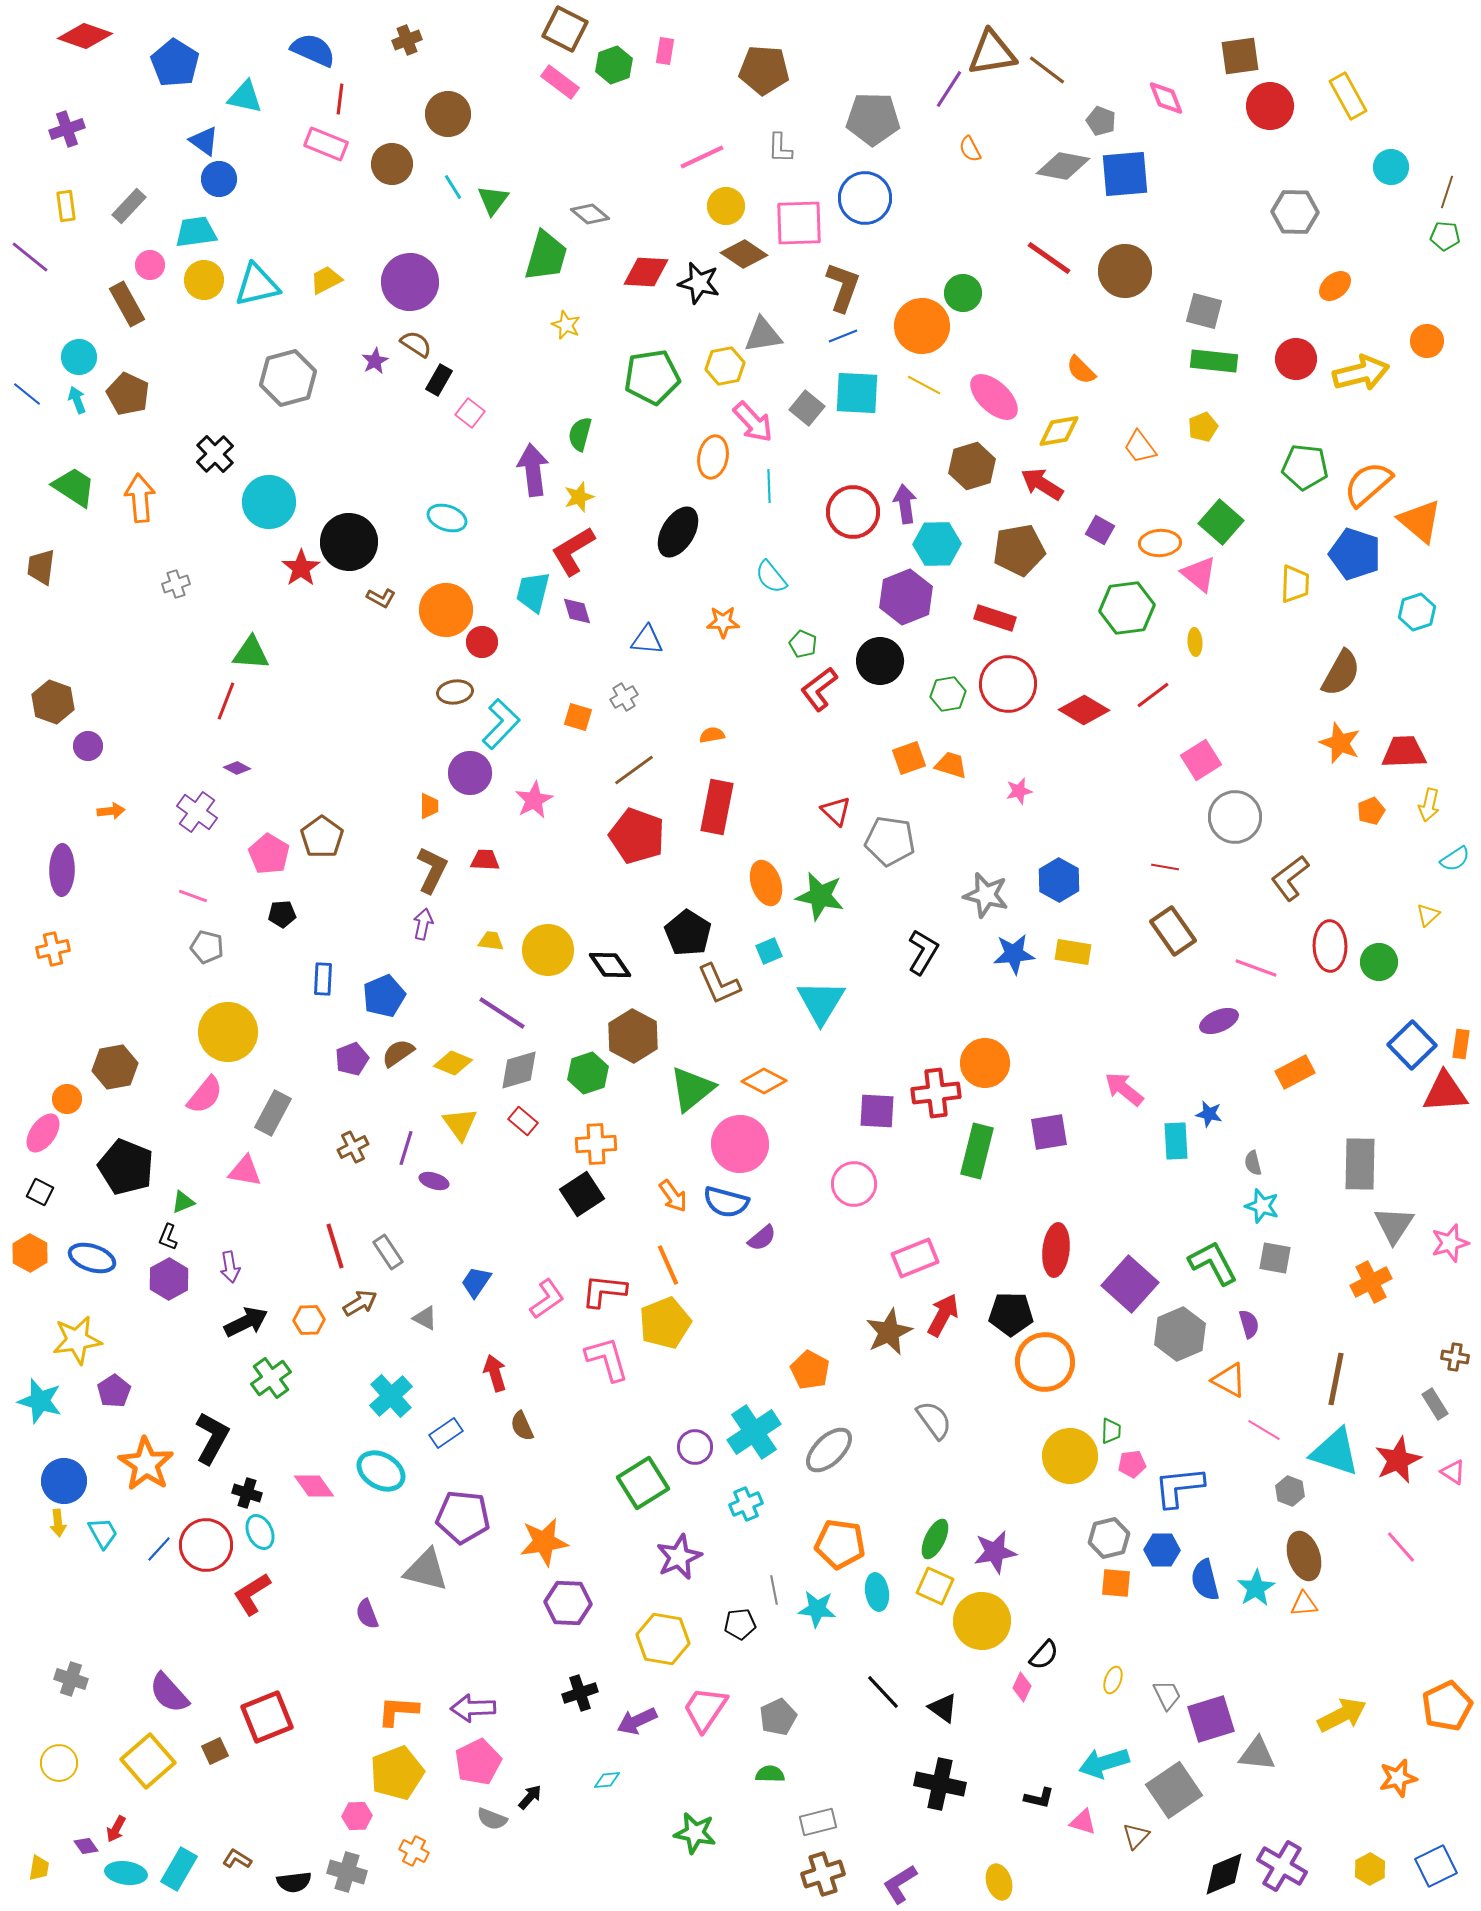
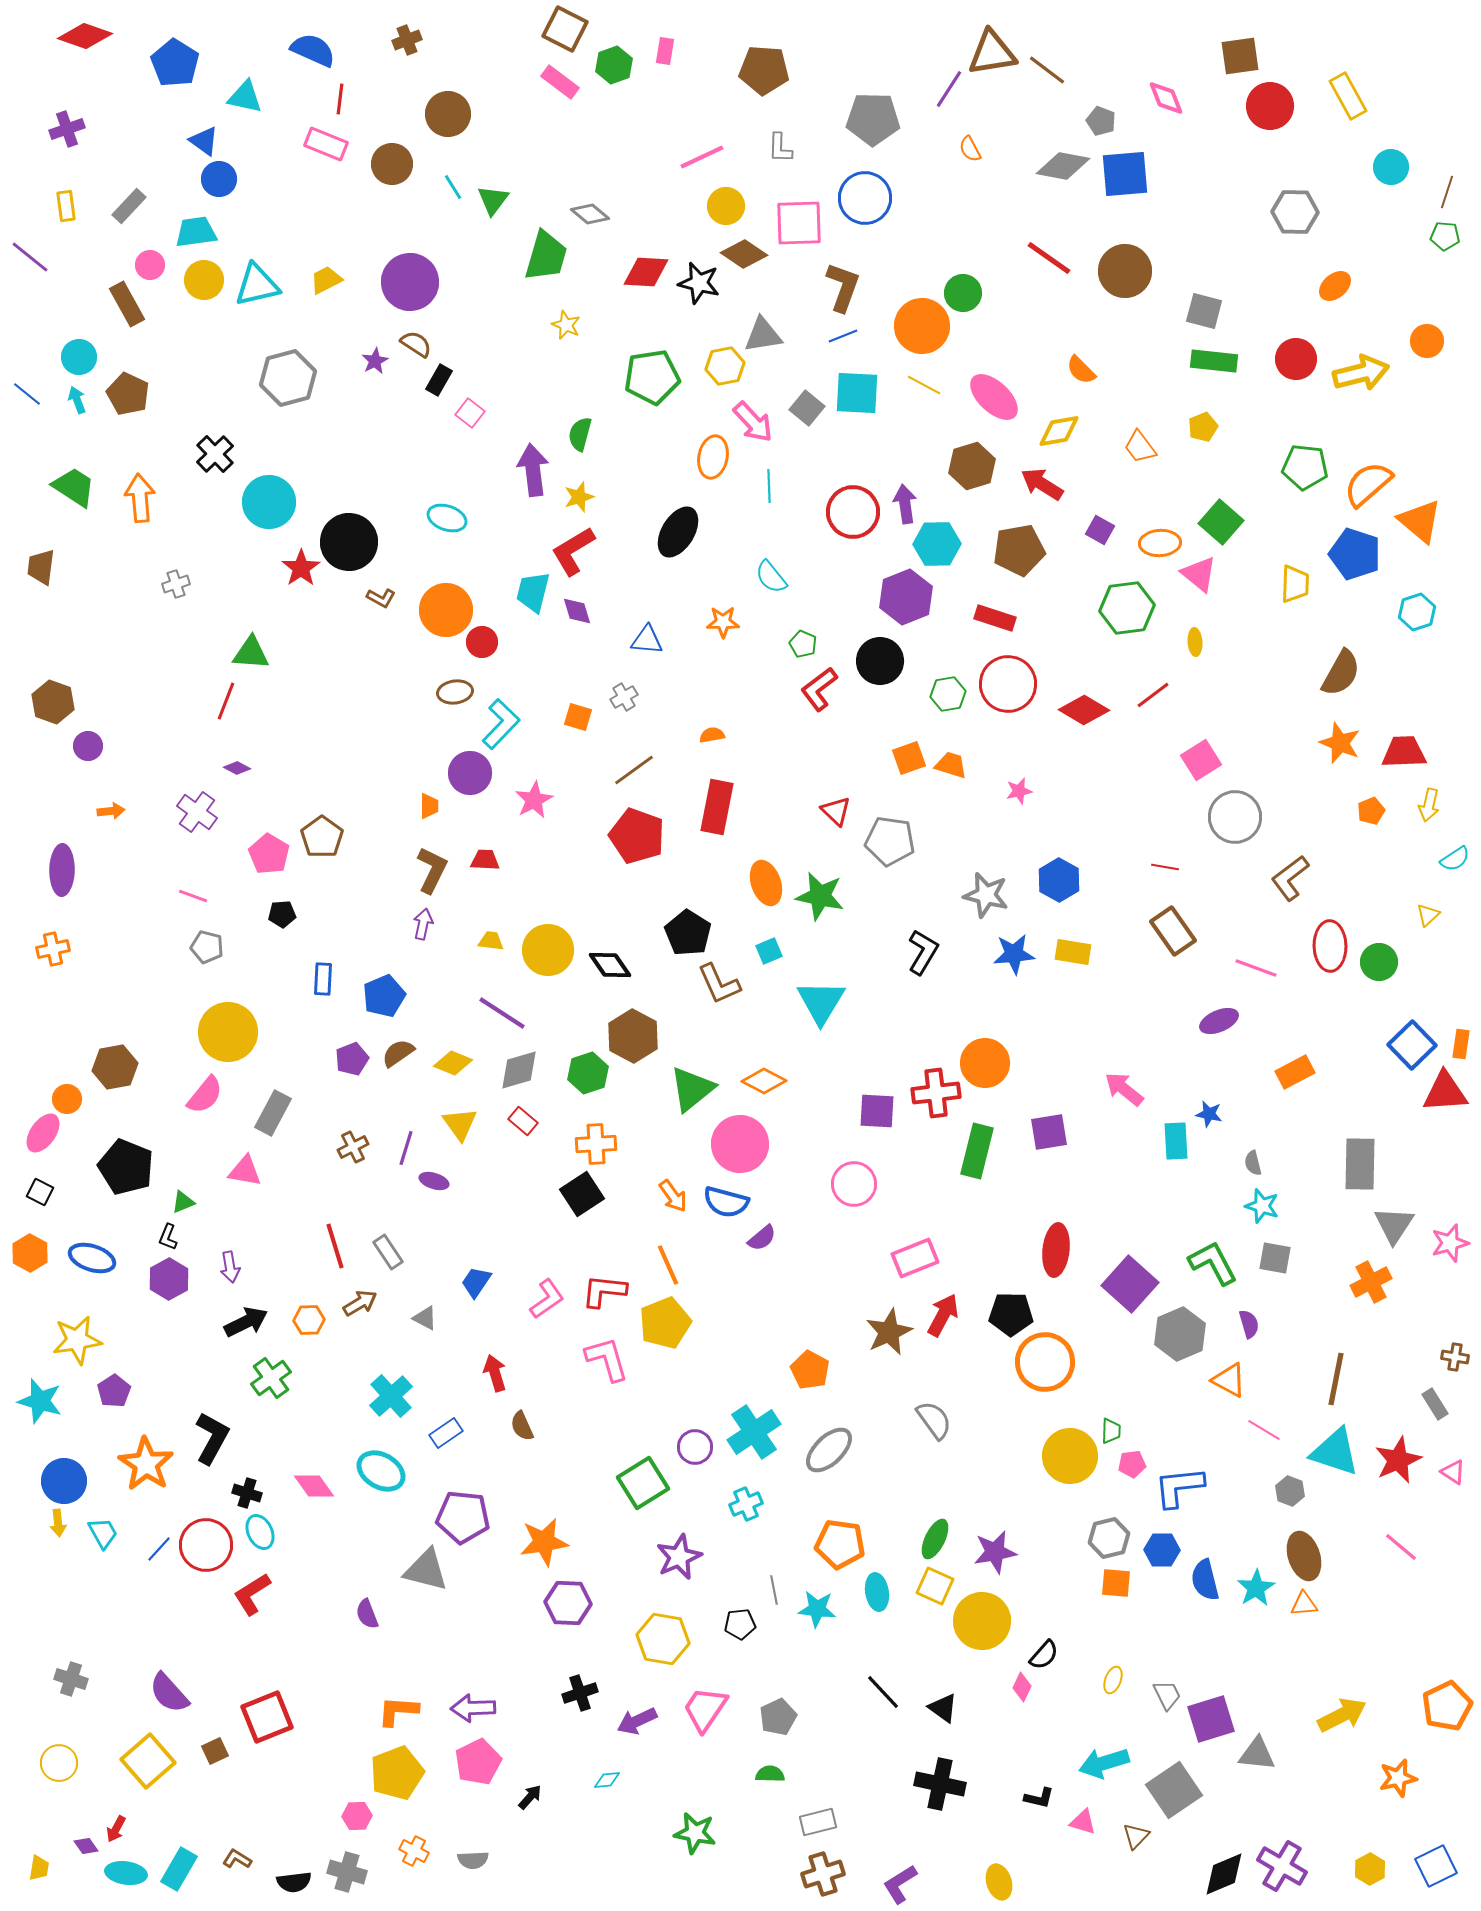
pink line at (1401, 1547): rotated 9 degrees counterclockwise
gray semicircle at (492, 1819): moved 19 px left, 41 px down; rotated 24 degrees counterclockwise
